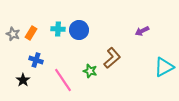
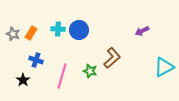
pink line: moved 1 px left, 4 px up; rotated 50 degrees clockwise
